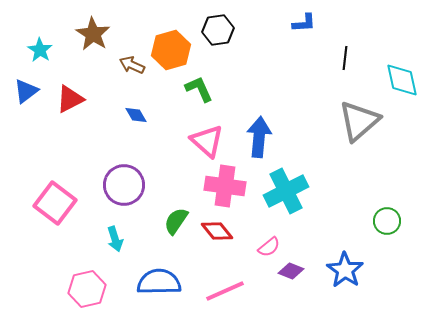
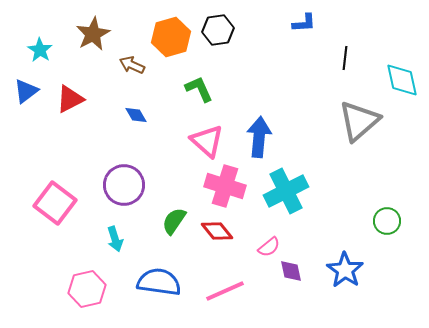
brown star: rotated 12 degrees clockwise
orange hexagon: moved 13 px up
pink cross: rotated 9 degrees clockwise
green semicircle: moved 2 px left
purple diamond: rotated 55 degrees clockwise
blue semicircle: rotated 9 degrees clockwise
